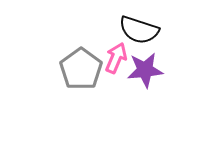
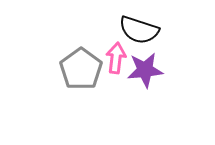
pink arrow: rotated 16 degrees counterclockwise
